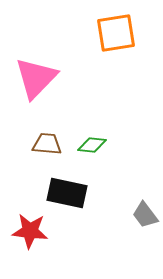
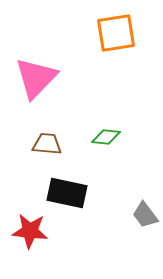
green diamond: moved 14 px right, 8 px up
